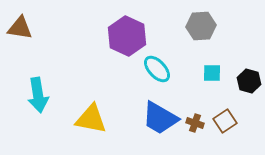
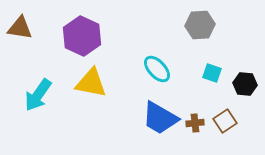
gray hexagon: moved 1 px left, 1 px up
purple hexagon: moved 45 px left
cyan square: rotated 18 degrees clockwise
black hexagon: moved 4 px left, 3 px down; rotated 10 degrees counterclockwise
cyan arrow: rotated 44 degrees clockwise
yellow triangle: moved 36 px up
brown cross: rotated 24 degrees counterclockwise
